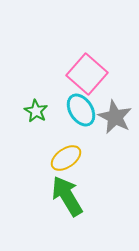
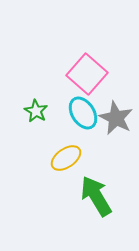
cyan ellipse: moved 2 px right, 3 px down
gray star: moved 1 px right, 1 px down
green arrow: moved 29 px right
